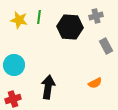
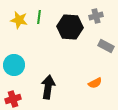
gray rectangle: rotated 35 degrees counterclockwise
